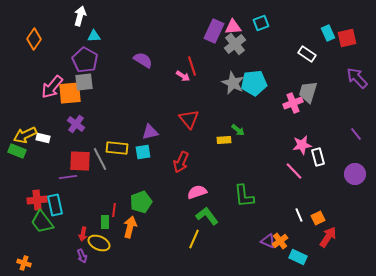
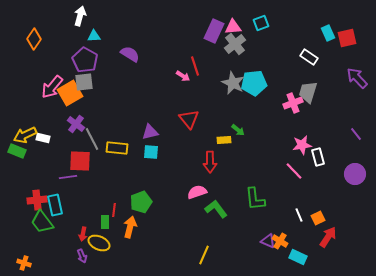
white rectangle at (307, 54): moved 2 px right, 3 px down
purple semicircle at (143, 60): moved 13 px left, 6 px up
red line at (192, 66): moved 3 px right
orange square at (70, 93): rotated 25 degrees counterclockwise
cyan square at (143, 152): moved 8 px right; rotated 14 degrees clockwise
gray line at (100, 159): moved 8 px left, 20 px up
red arrow at (181, 162): moved 29 px right; rotated 25 degrees counterclockwise
green L-shape at (244, 196): moved 11 px right, 3 px down
green L-shape at (207, 216): moved 9 px right, 7 px up
yellow line at (194, 239): moved 10 px right, 16 px down
orange cross at (280, 241): rotated 21 degrees counterclockwise
